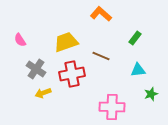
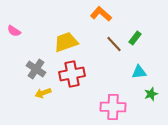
pink semicircle: moved 6 px left, 9 px up; rotated 24 degrees counterclockwise
brown line: moved 13 px right, 12 px up; rotated 24 degrees clockwise
cyan triangle: moved 1 px right, 2 px down
pink cross: moved 1 px right
